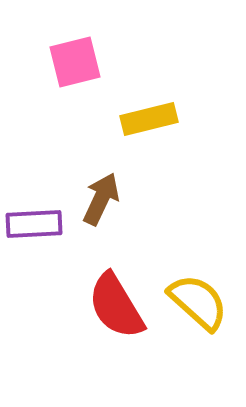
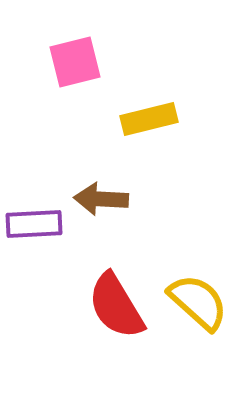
brown arrow: rotated 112 degrees counterclockwise
